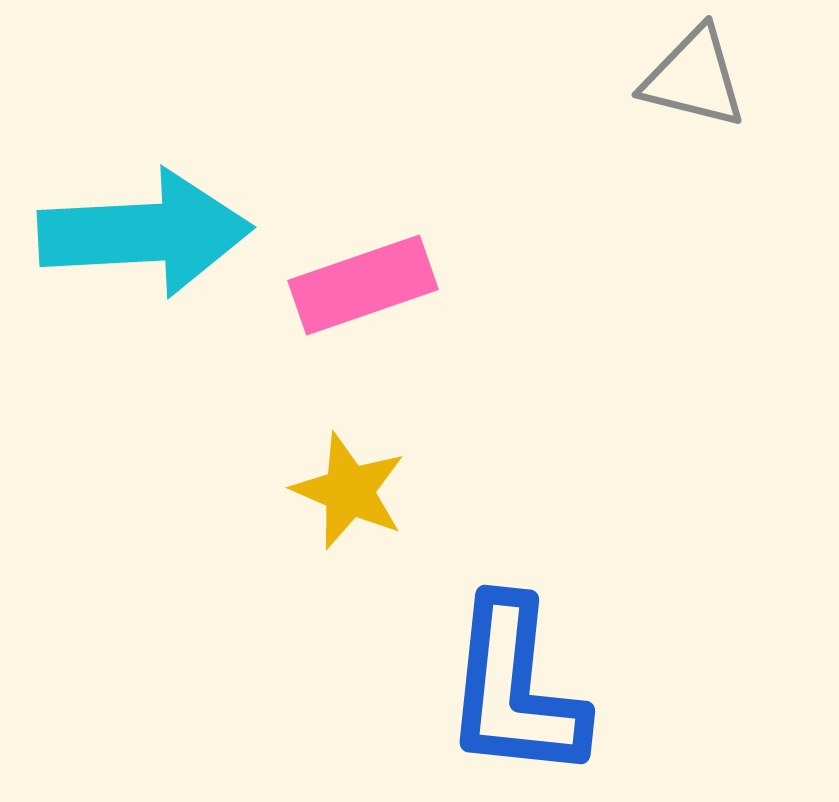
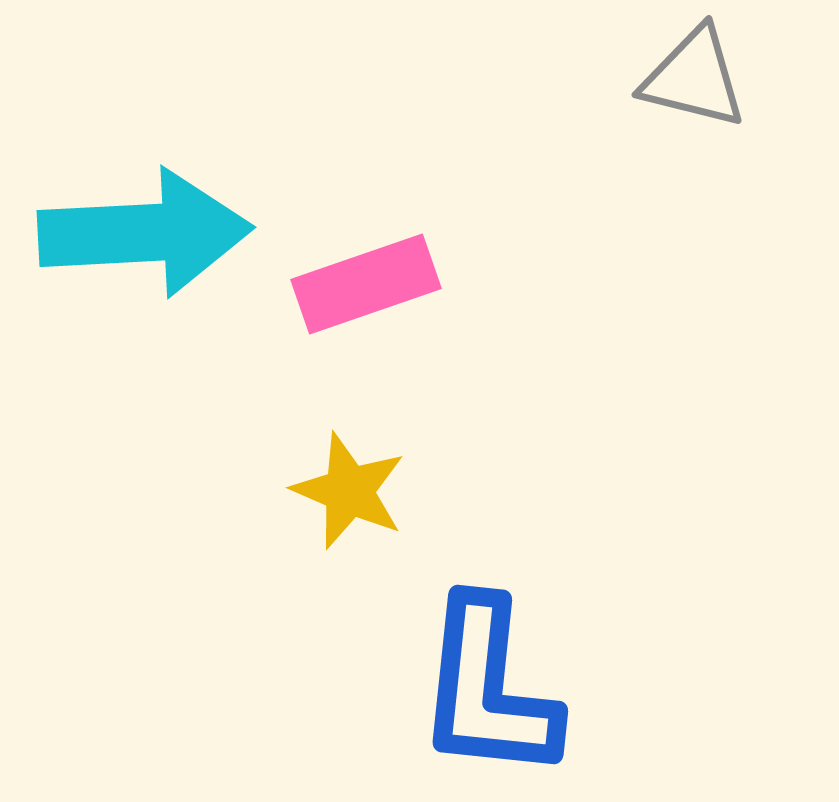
pink rectangle: moved 3 px right, 1 px up
blue L-shape: moved 27 px left
